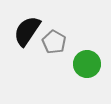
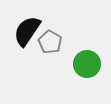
gray pentagon: moved 4 px left
